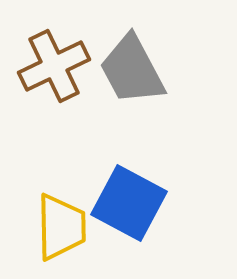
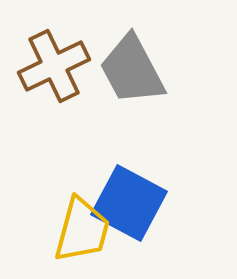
yellow trapezoid: moved 21 px right, 3 px down; rotated 16 degrees clockwise
